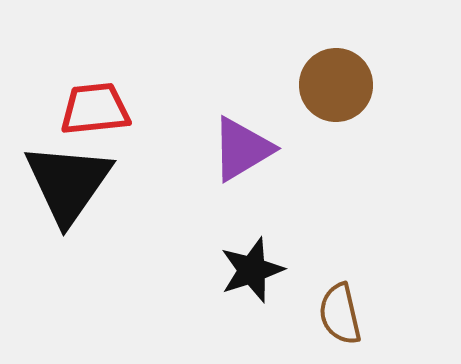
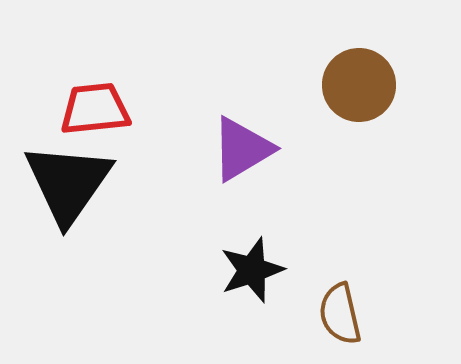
brown circle: moved 23 px right
